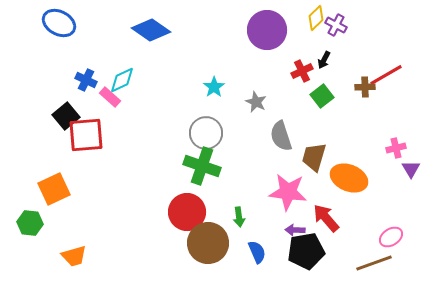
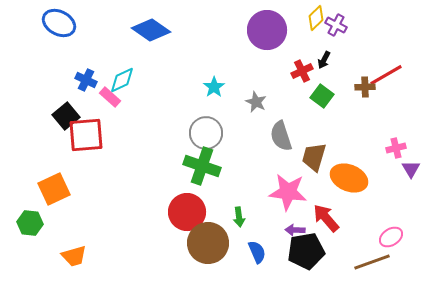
green square: rotated 15 degrees counterclockwise
brown line: moved 2 px left, 1 px up
